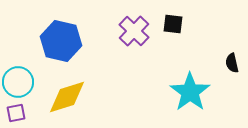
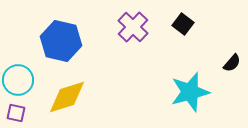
black square: moved 10 px right; rotated 30 degrees clockwise
purple cross: moved 1 px left, 4 px up
black semicircle: rotated 126 degrees counterclockwise
cyan circle: moved 2 px up
cyan star: rotated 21 degrees clockwise
purple square: rotated 24 degrees clockwise
